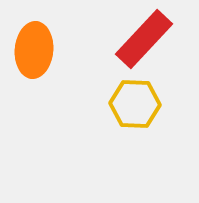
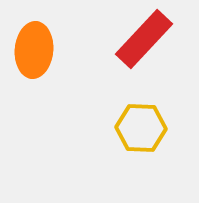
yellow hexagon: moved 6 px right, 24 px down
